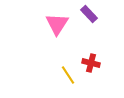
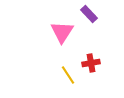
pink triangle: moved 5 px right, 8 px down
red cross: rotated 24 degrees counterclockwise
